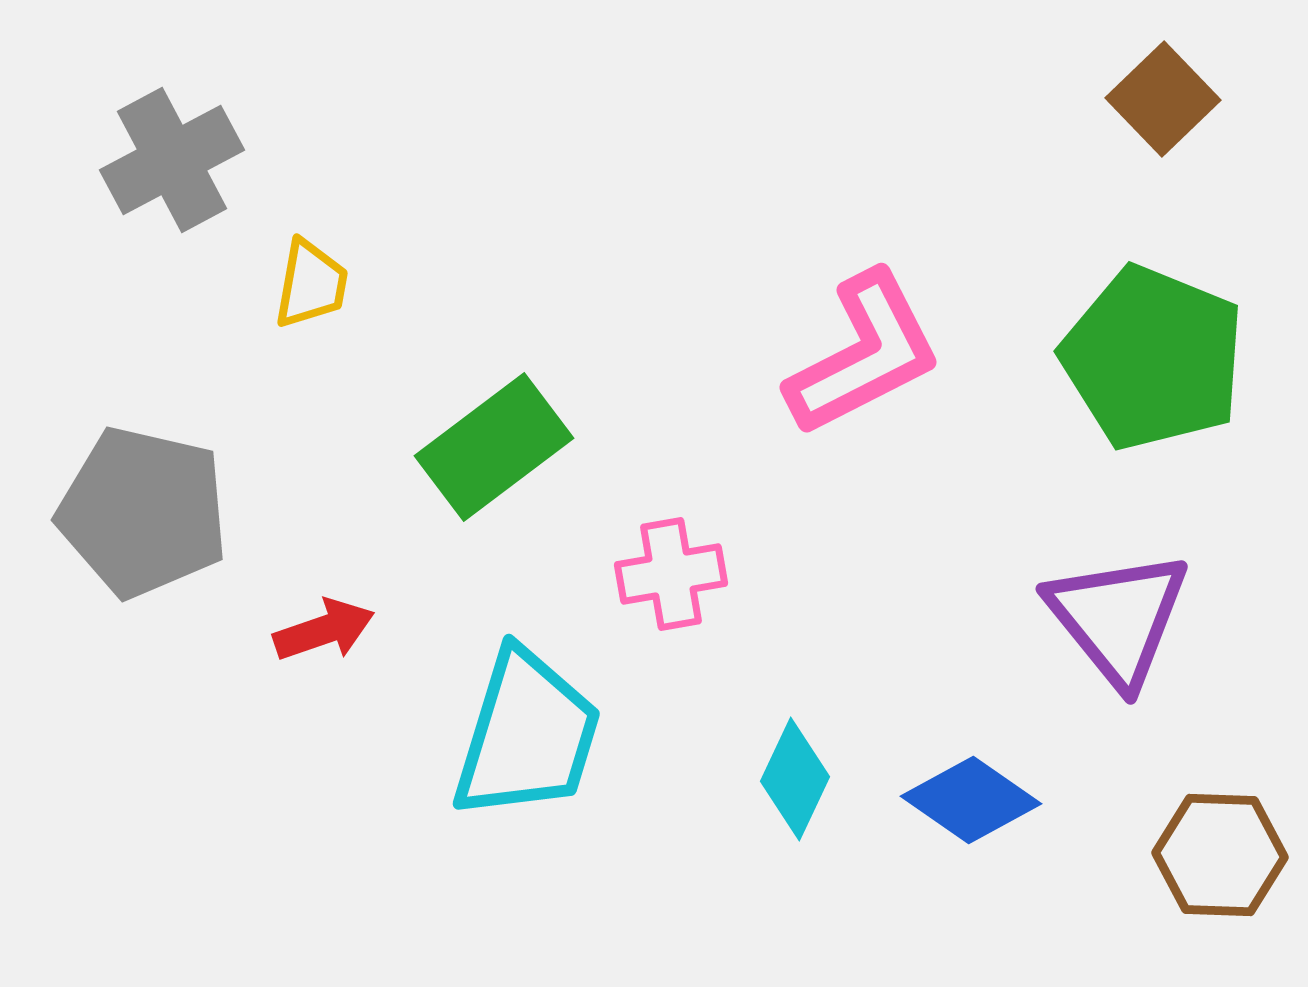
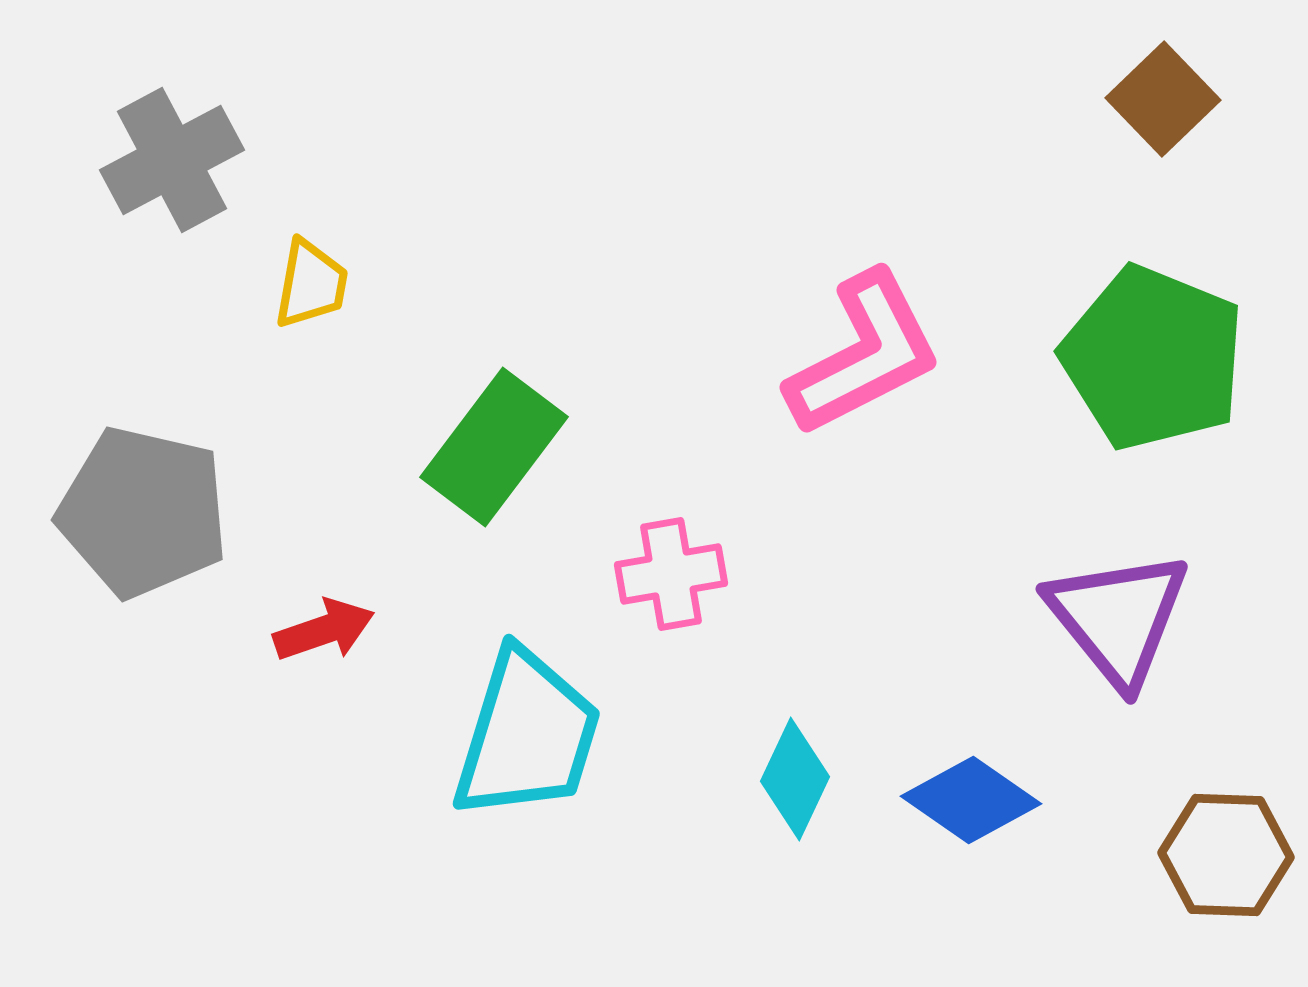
green rectangle: rotated 16 degrees counterclockwise
brown hexagon: moved 6 px right
